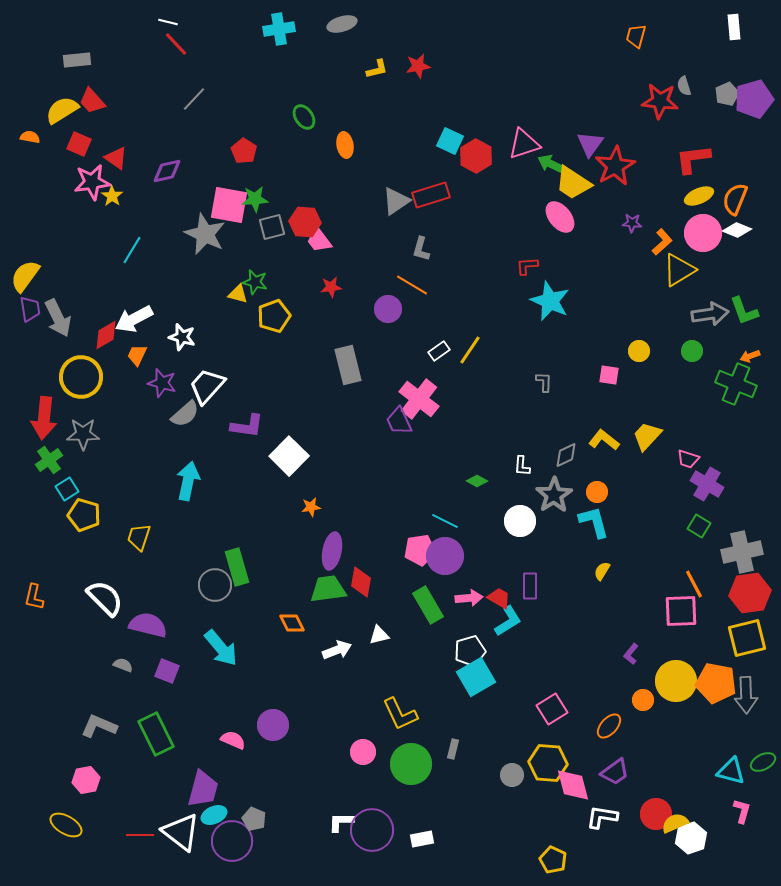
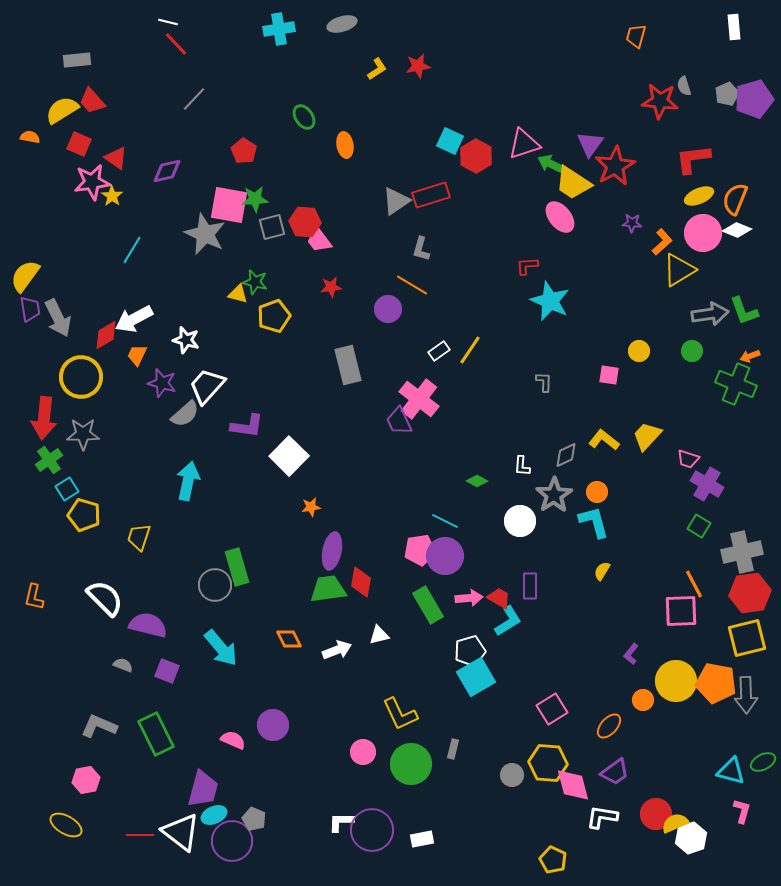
yellow L-shape at (377, 69): rotated 20 degrees counterclockwise
white star at (182, 337): moved 4 px right, 3 px down
orange diamond at (292, 623): moved 3 px left, 16 px down
